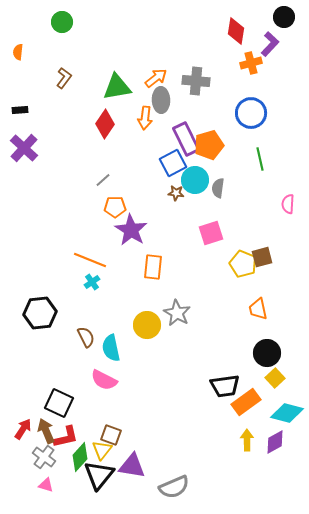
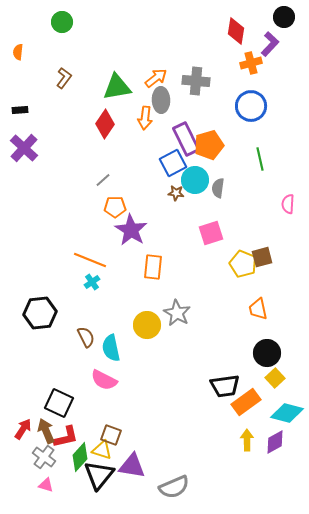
blue circle at (251, 113): moved 7 px up
yellow triangle at (102, 450): rotated 50 degrees counterclockwise
